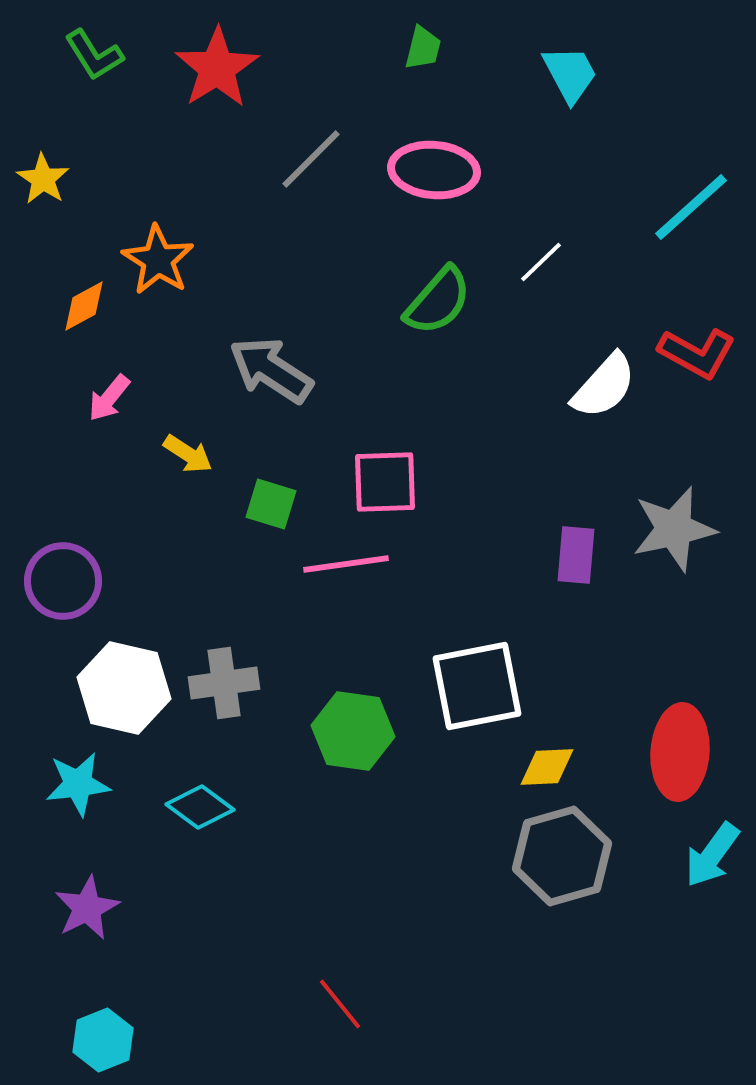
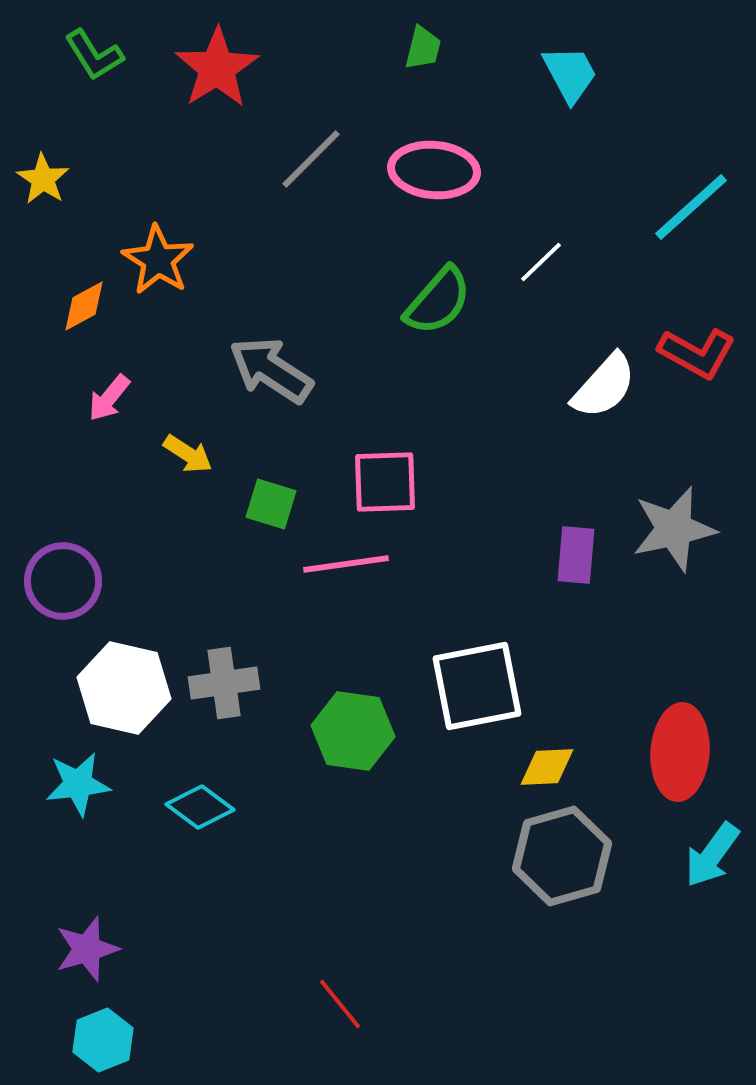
purple star: moved 41 px down; rotated 10 degrees clockwise
